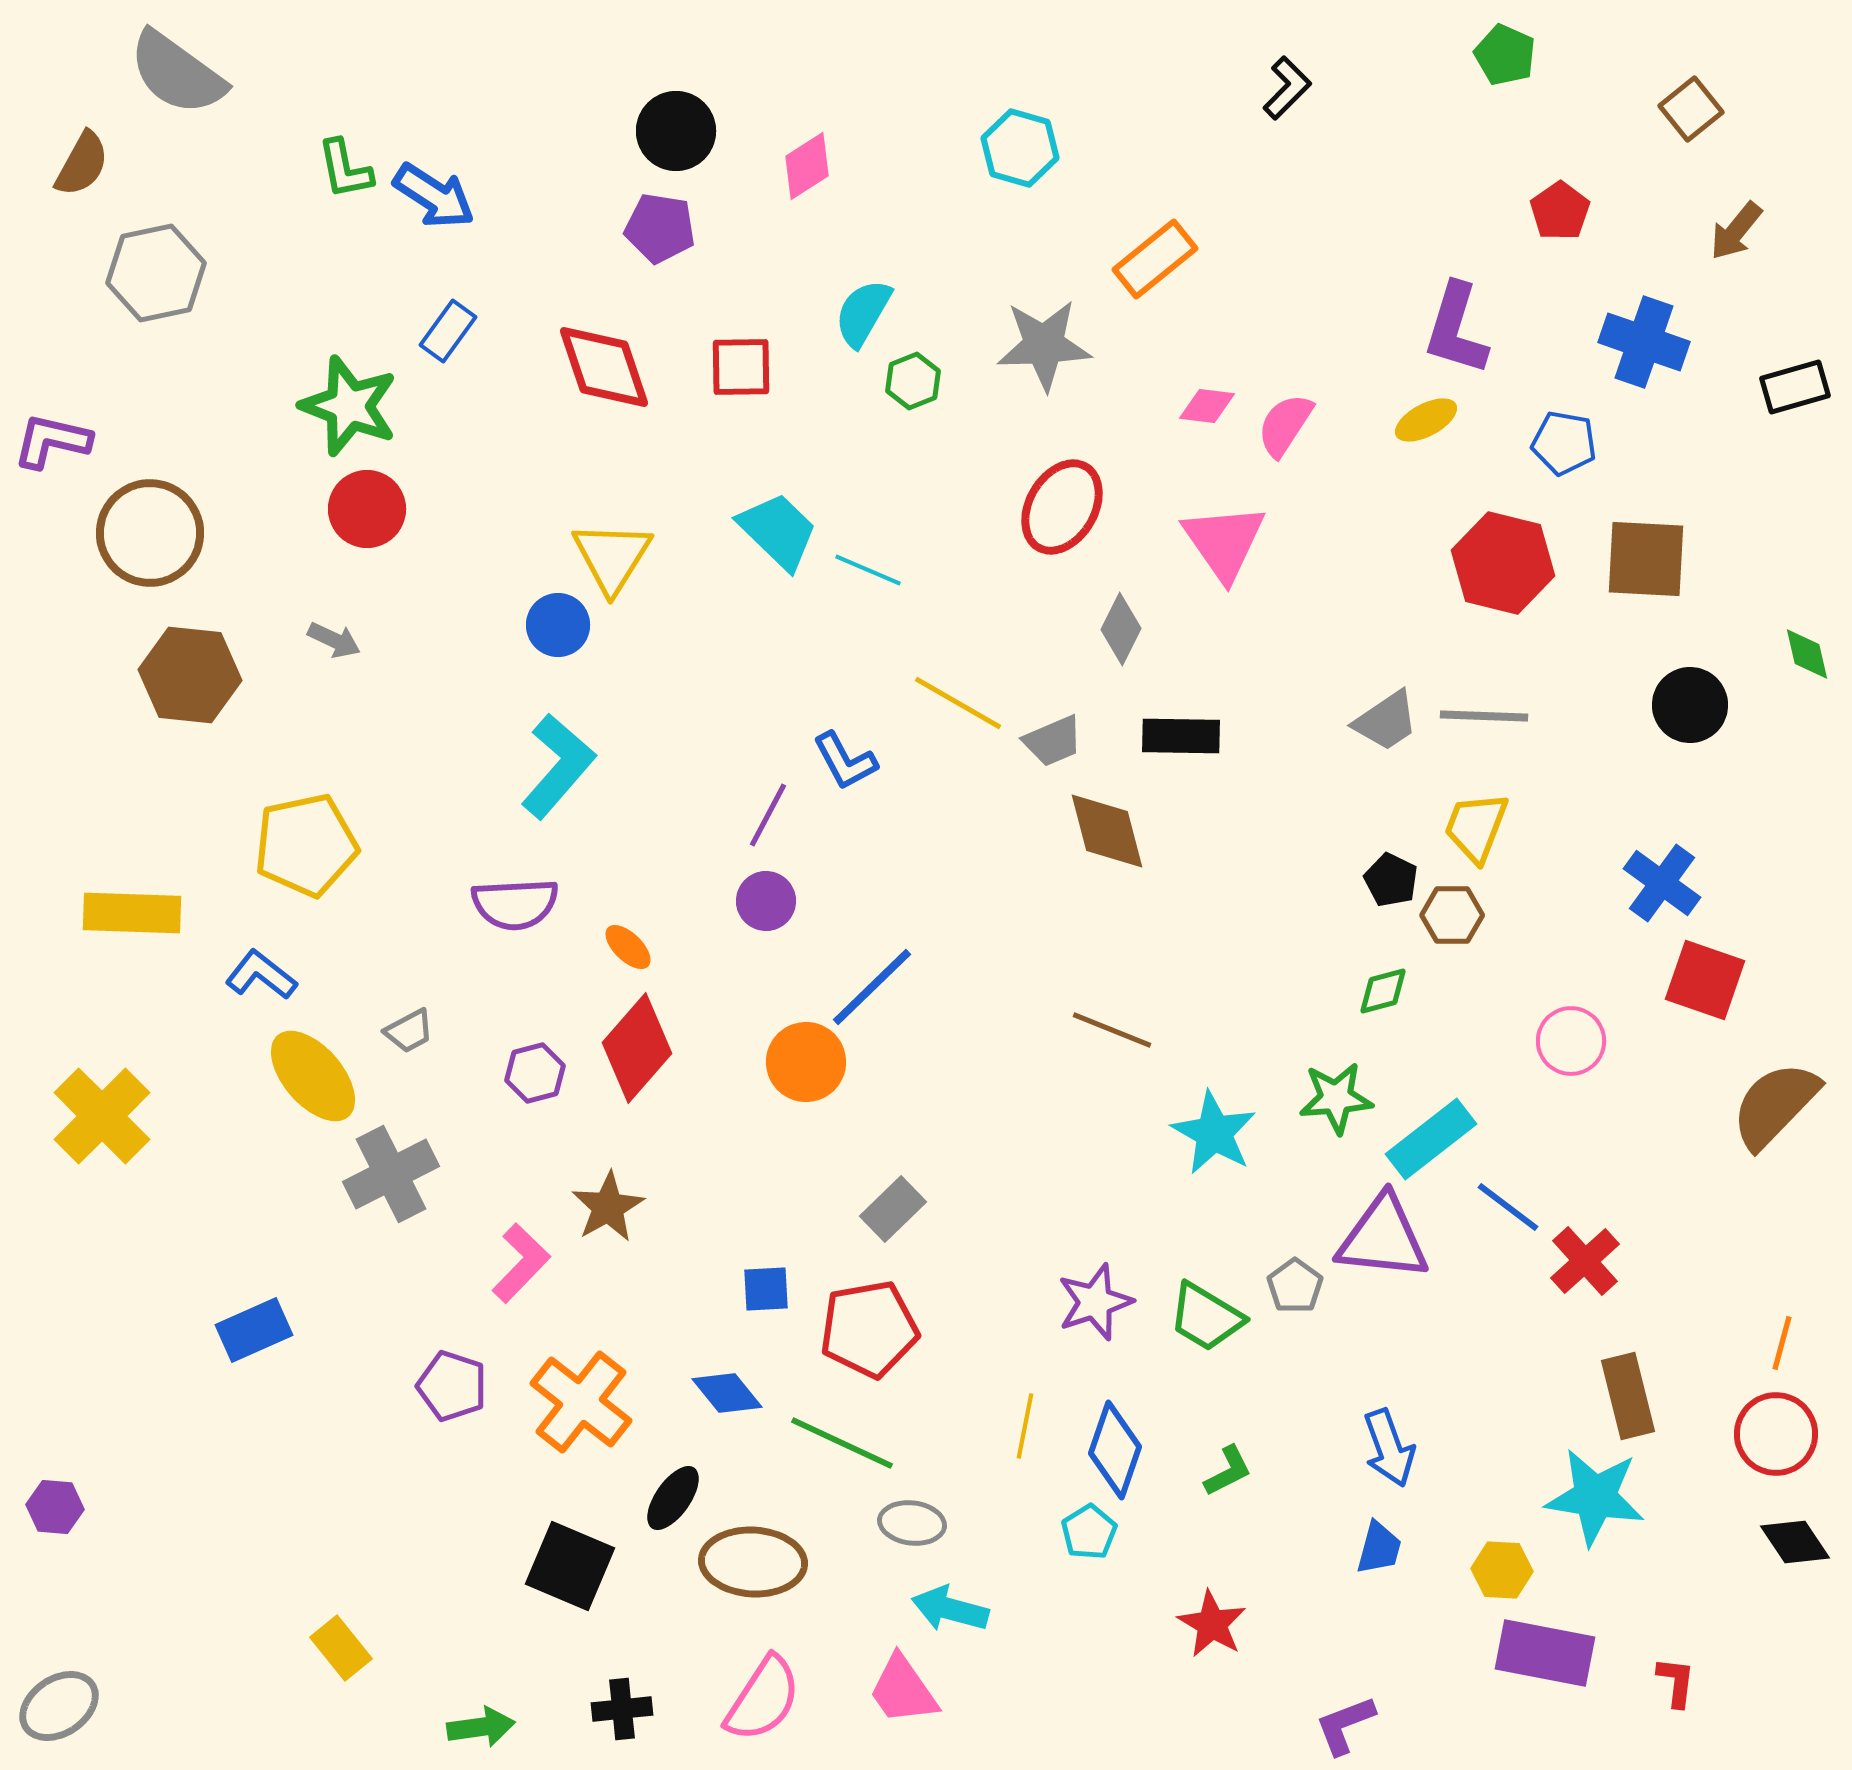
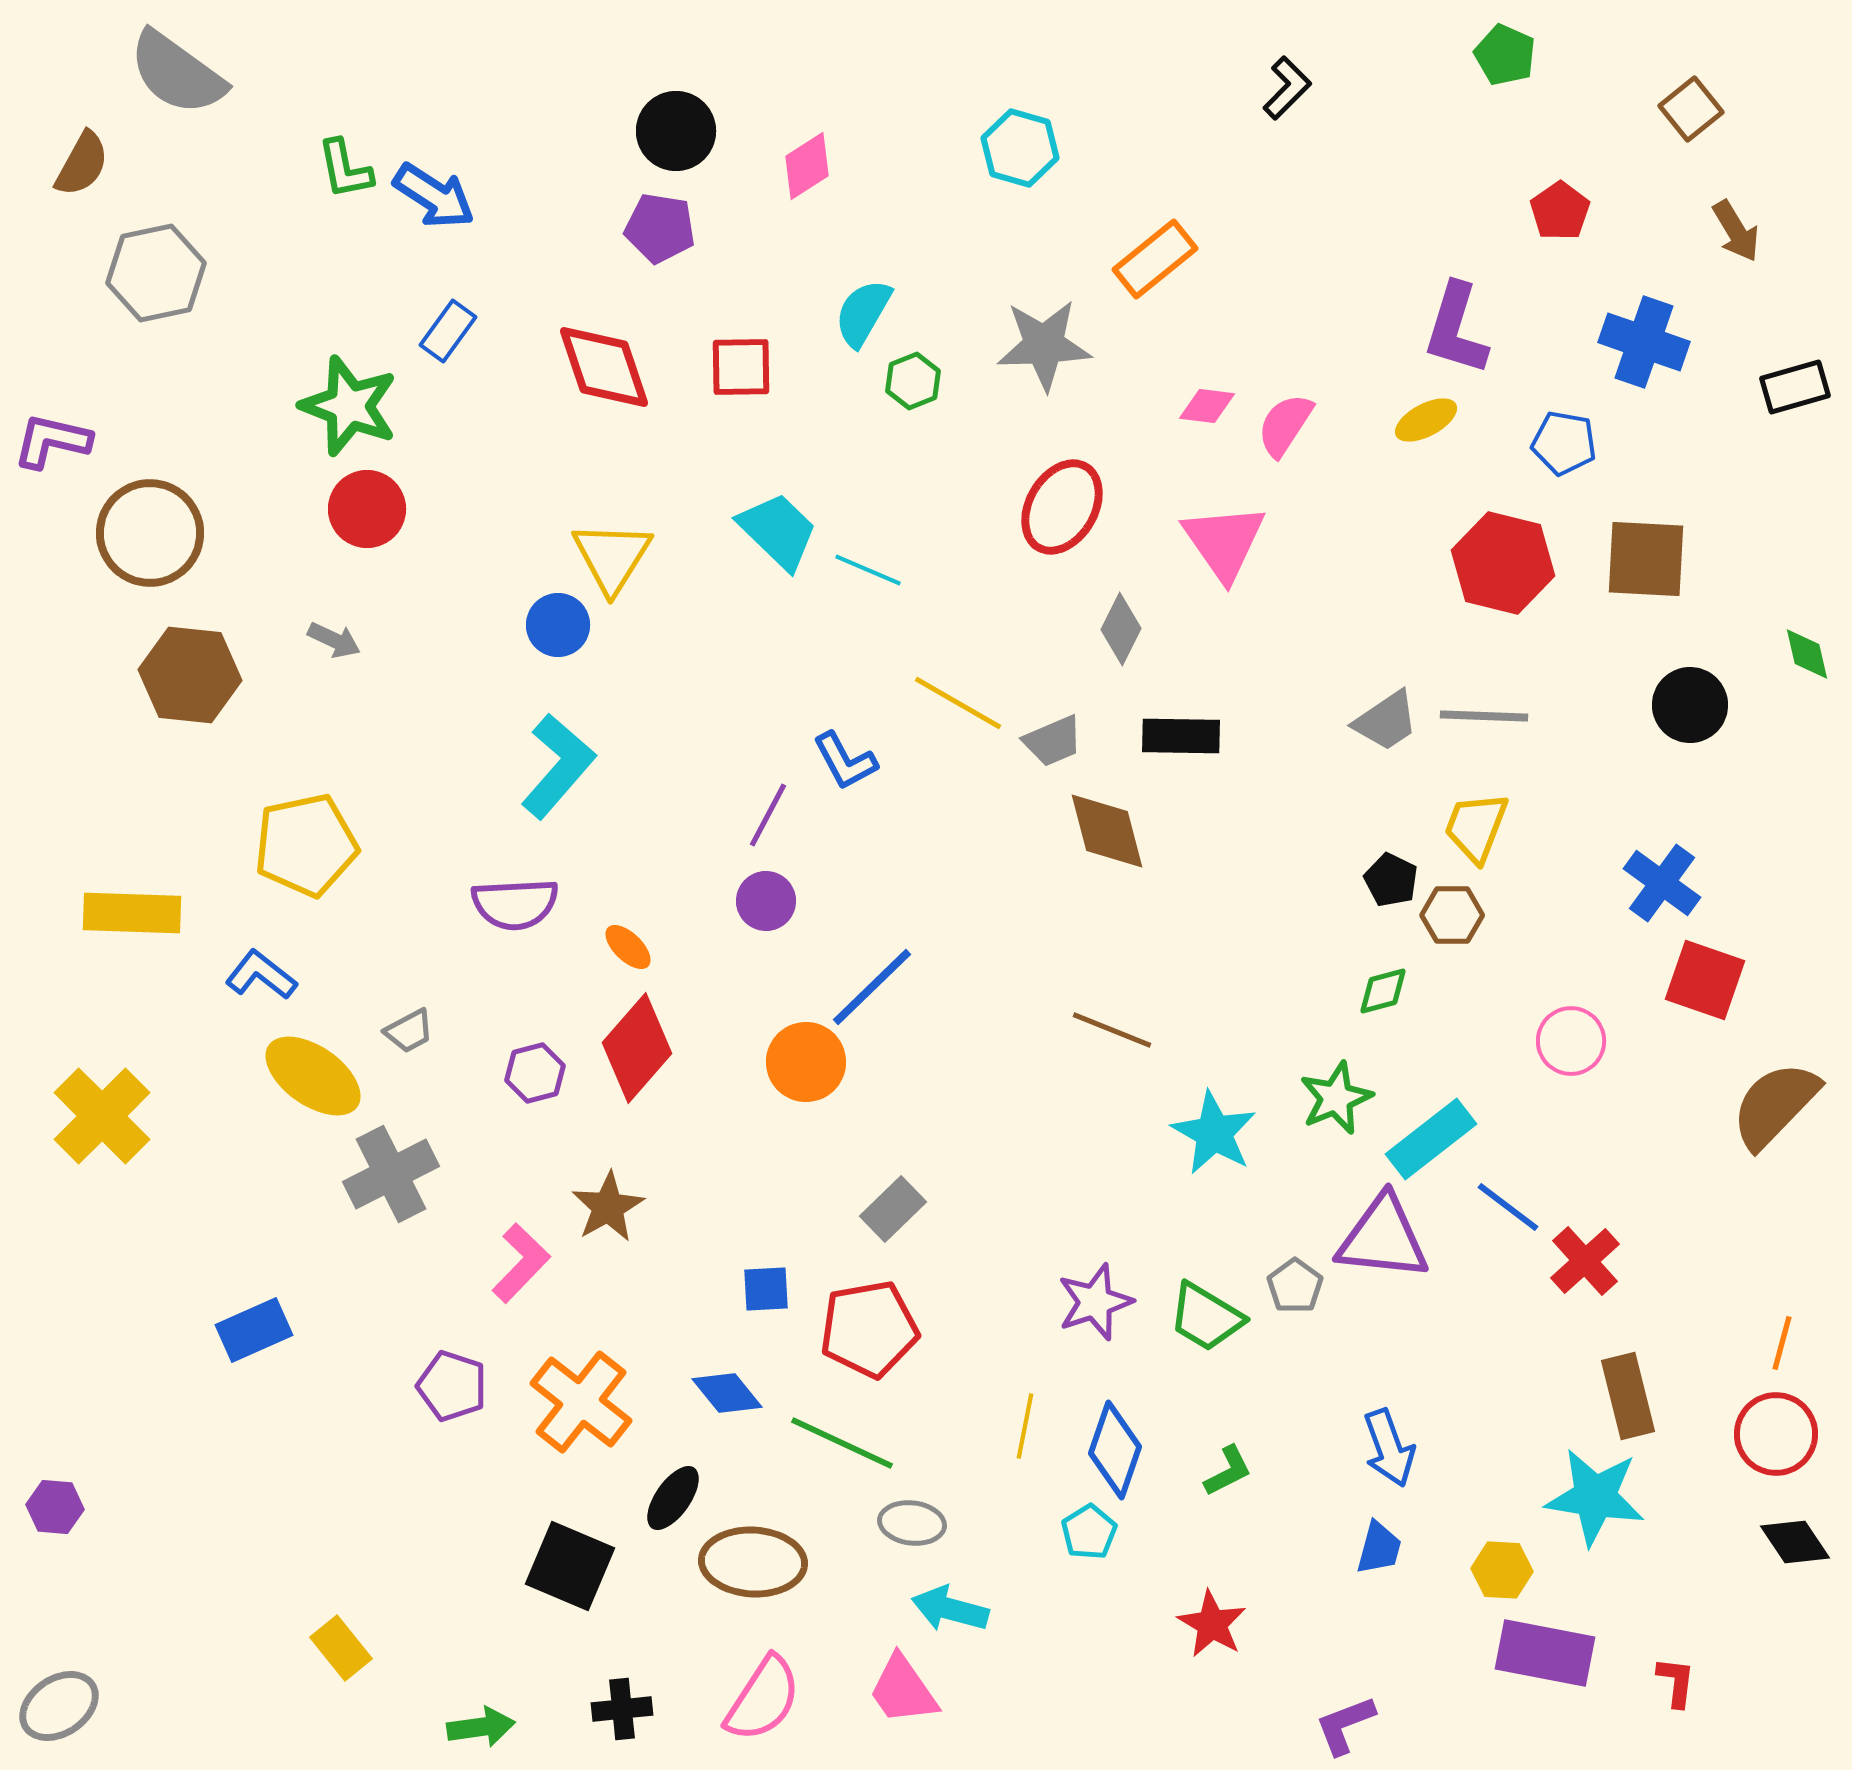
brown arrow at (1736, 231): rotated 70 degrees counterclockwise
yellow ellipse at (313, 1076): rotated 14 degrees counterclockwise
green star at (1336, 1098): rotated 18 degrees counterclockwise
